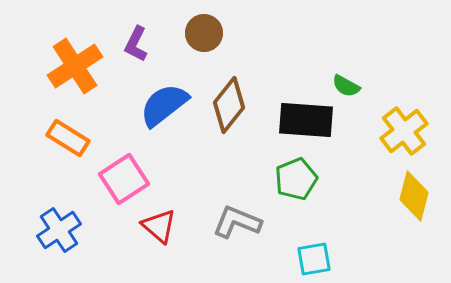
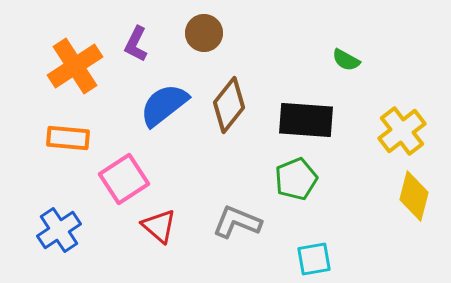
green semicircle: moved 26 px up
yellow cross: moved 2 px left
orange rectangle: rotated 27 degrees counterclockwise
